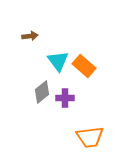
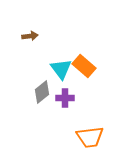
cyan triangle: moved 3 px right, 8 px down
